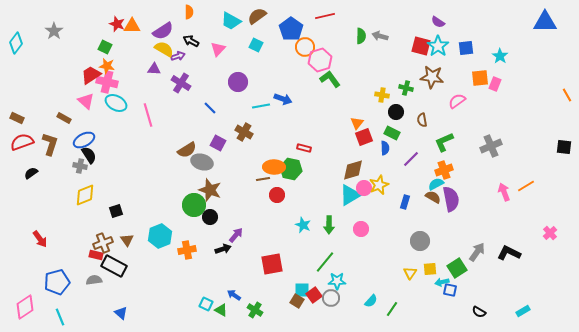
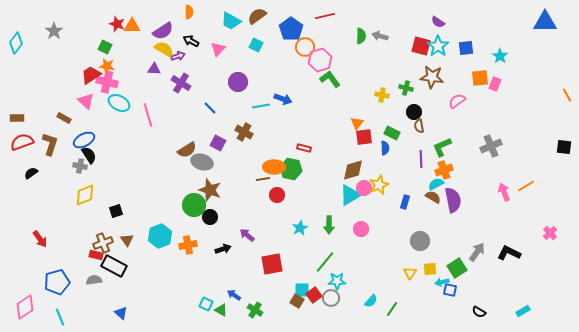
cyan ellipse at (116, 103): moved 3 px right
black circle at (396, 112): moved 18 px right
brown rectangle at (17, 118): rotated 24 degrees counterclockwise
brown semicircle at (422, 120): moved 3 px left, 6 px down
red square at (364, 137): rotated 12 degrees clockwise
green L-shape at (444, 142): moved 2 px left, 5 px down
purple line at (411, 159): moved 10 px right; rotated 48 degrees counterclockwise
purple semicircle at (451, 199): moved 2 px right, 1 px down
cyan star at (303, 225): moved 3 px left, 3 px down; rotated 21 degrees clockwise
purple arrow at (236, 235): moved 11 px right; rotated 91 degrees counterclockwise
orange cross at (187, 250): moved 1 px right, 5 px up
